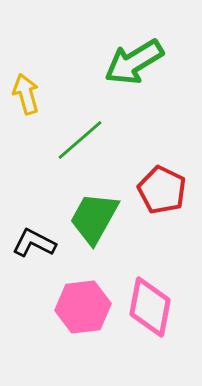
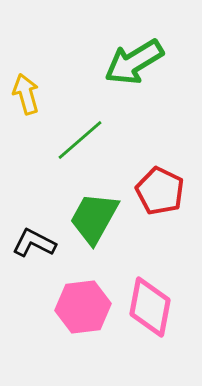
red pentagon: moved 2 px left, 1 px down
